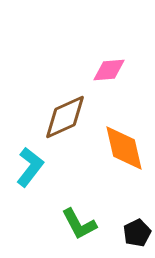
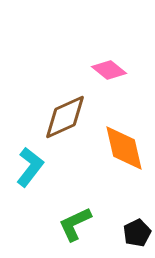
pink diamond: rotated 44 degrees clockwise
green L-shape: moved 4 px left; rotated 93 degrees clockwise
